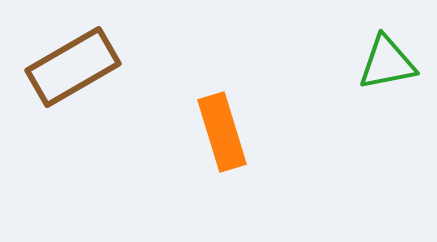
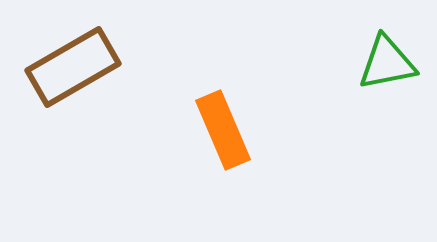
orange rectangle: moved 1 px right, 2 px up; rotated 6 degrees counterclockwise
